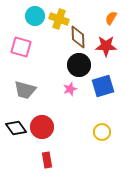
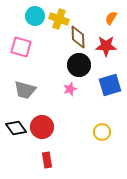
blue square: moved 7 px right, 1 px up
